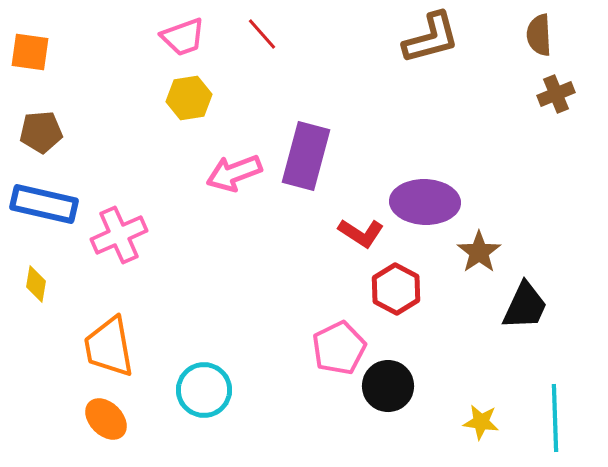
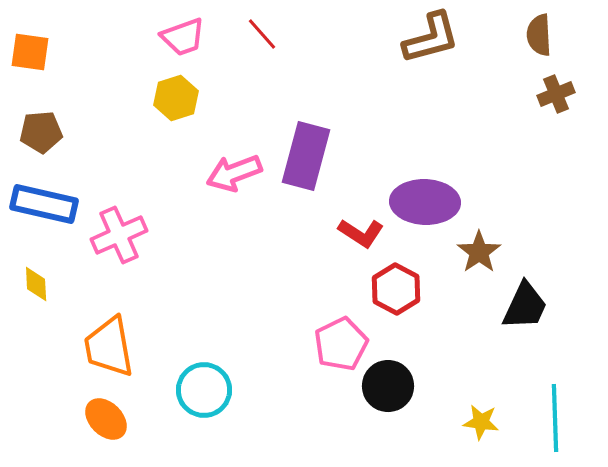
yellow hexagon: moved 13 px left; rotated 9 degrees counterclockwise
yellow diamond: rotated 12 degrees counterclockwise
pink pentagon: moved 2 px right, 4 px up
